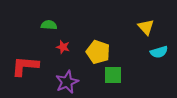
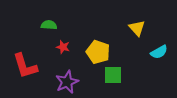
yellow triangle: moved 9 px left, 1 px down
cyan semicircle: rotated 12 degrees counterclockwise
red L-shape: rotated 112 degrees counterclockwise
